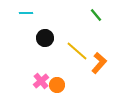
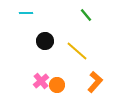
green line: moved 10 px left
black circle: moved 3 px down
orange L-shape: moved 4 px left, 19 px down
